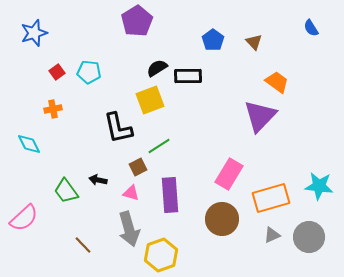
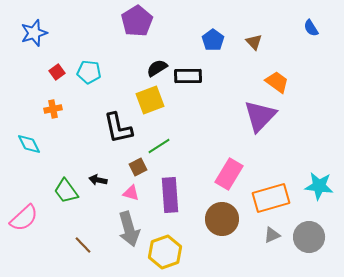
yellow hexagon: moved 4 px right, 3 px up
